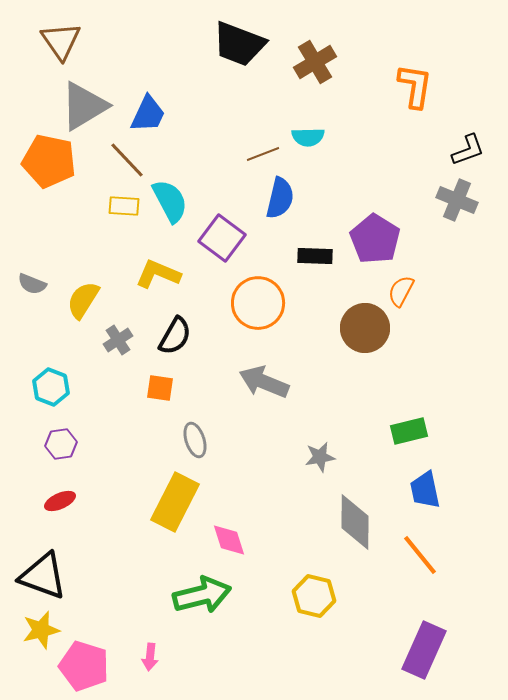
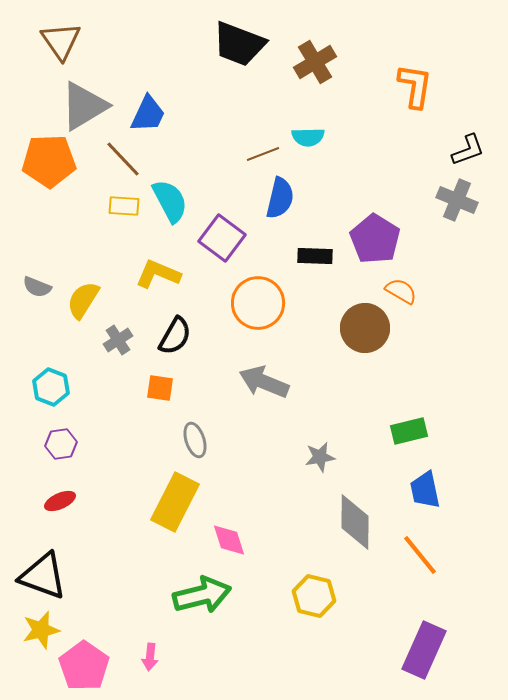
brown line at (127, 160): moved 4 px left, 1 px up
orange pentagon at (49, 161): rotated 14 degrees counterclockwise
gray semicircle at (32, 284): moved 5 px right, 3 px down
orange semicircle at (401, 291): rotated 92 degrees clockwise
pink pentagon at (84, 666): rotated 18 degrees clockwise
